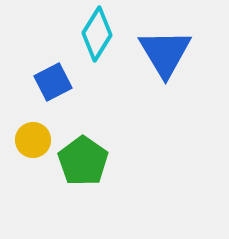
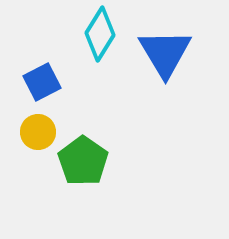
cyan diamond: moved 3 px right
blue square: moved 11 px left
yellow circle: moved 5 px right, 8 px up
